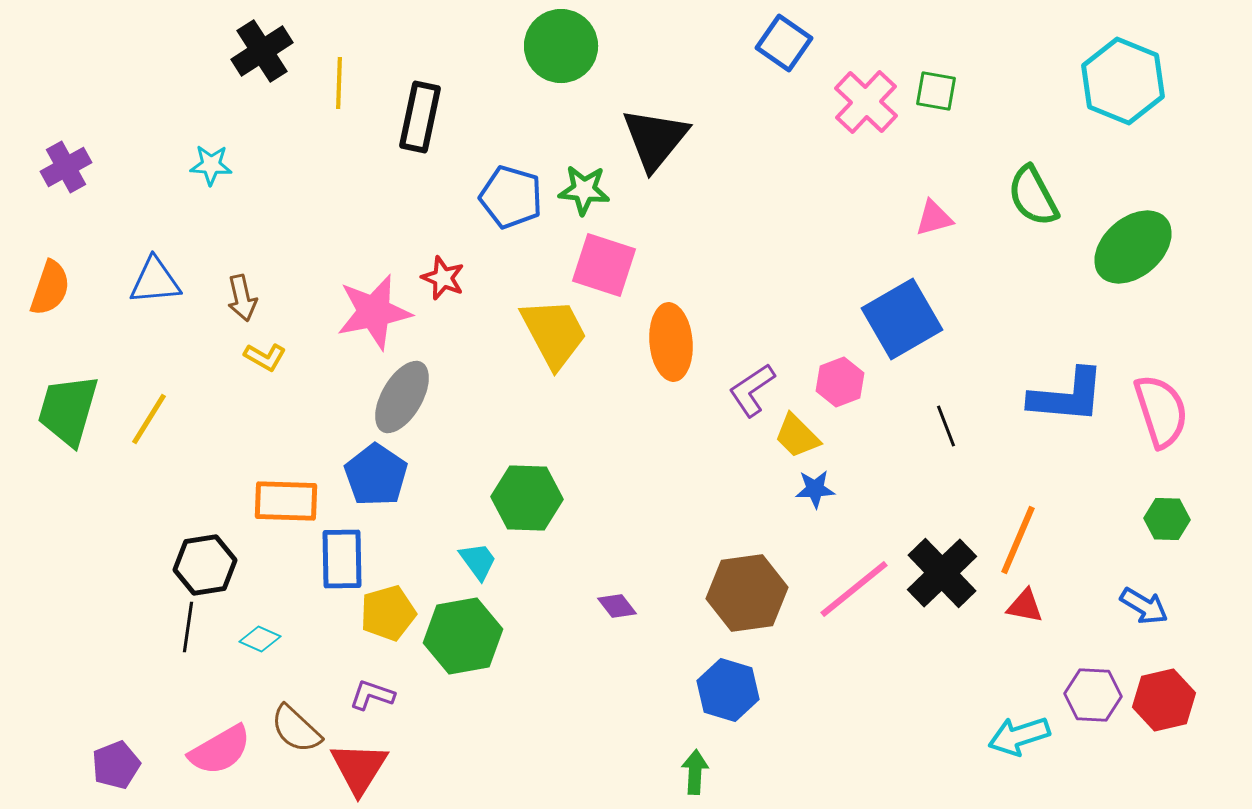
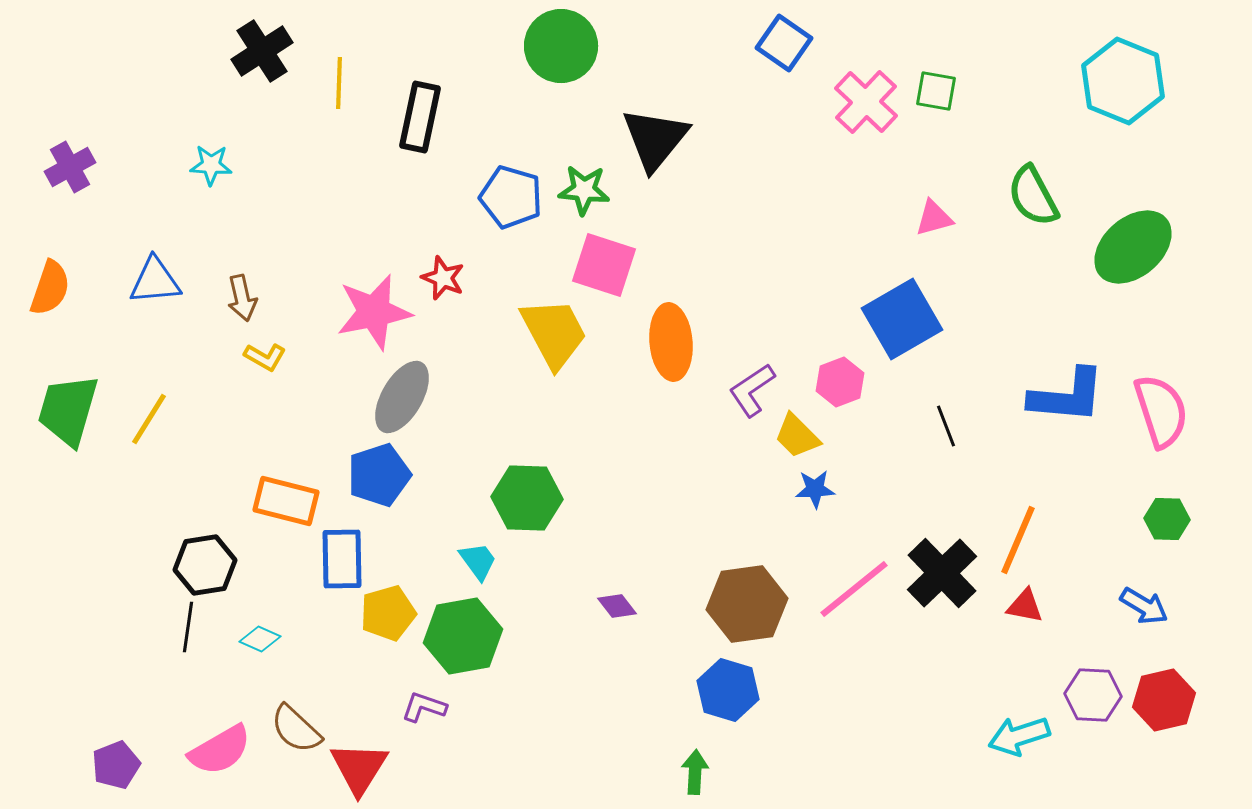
purple cross at (66, 167): moved 4 px right
blue pentagon at (376, 475): moved 3 px right; rotated 20 degrees clockwise
orange rectangle at (286, 501): rotated 12 degrees clockwise
brown hexagon at (747, 593): moved 11 px down
purple L-shape at (372, 695): moved 52 px right, 12 px down
